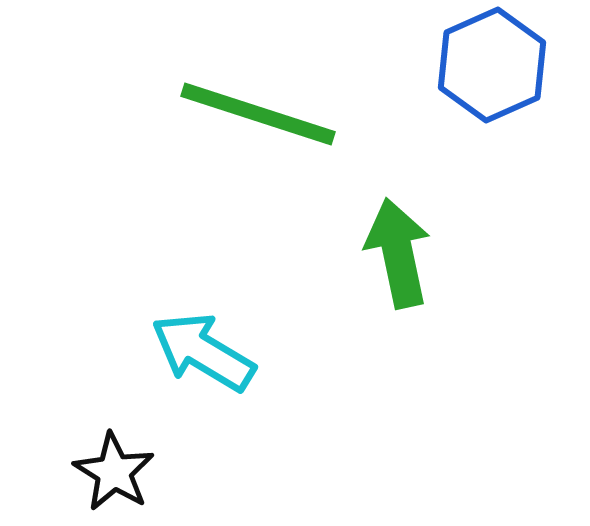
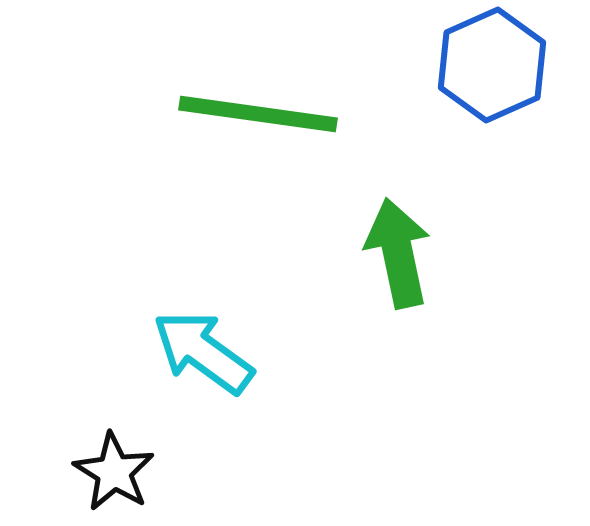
green line: rotated 10 degrees counterclockwise
cyan arrow: rotated 5 degrees clockwise
